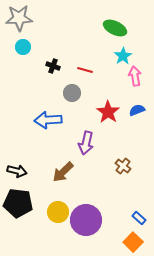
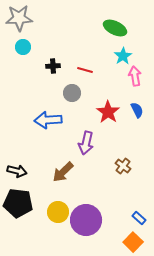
black cross: rotated 24 degrees counterclockwise
blue semicircle: rotated 84 degrees clockwise
